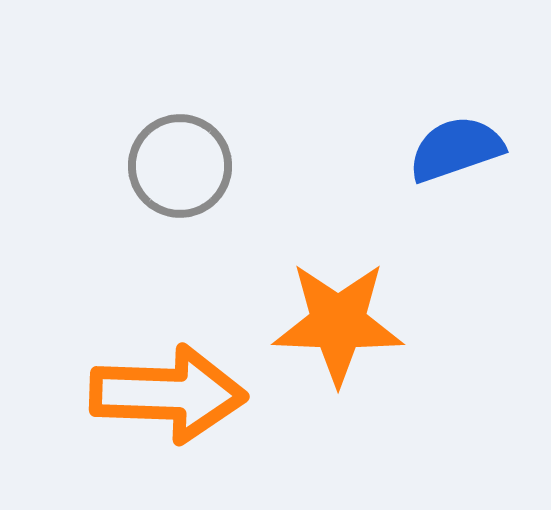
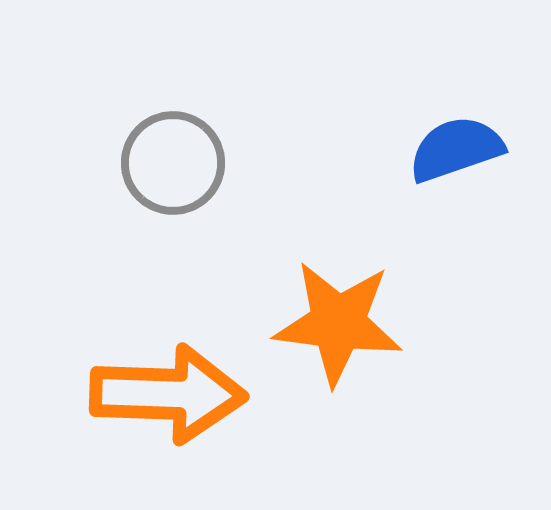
gray circle: moved 7 px left, 3 px up
orange star: rotated 5 degrees clockwise
